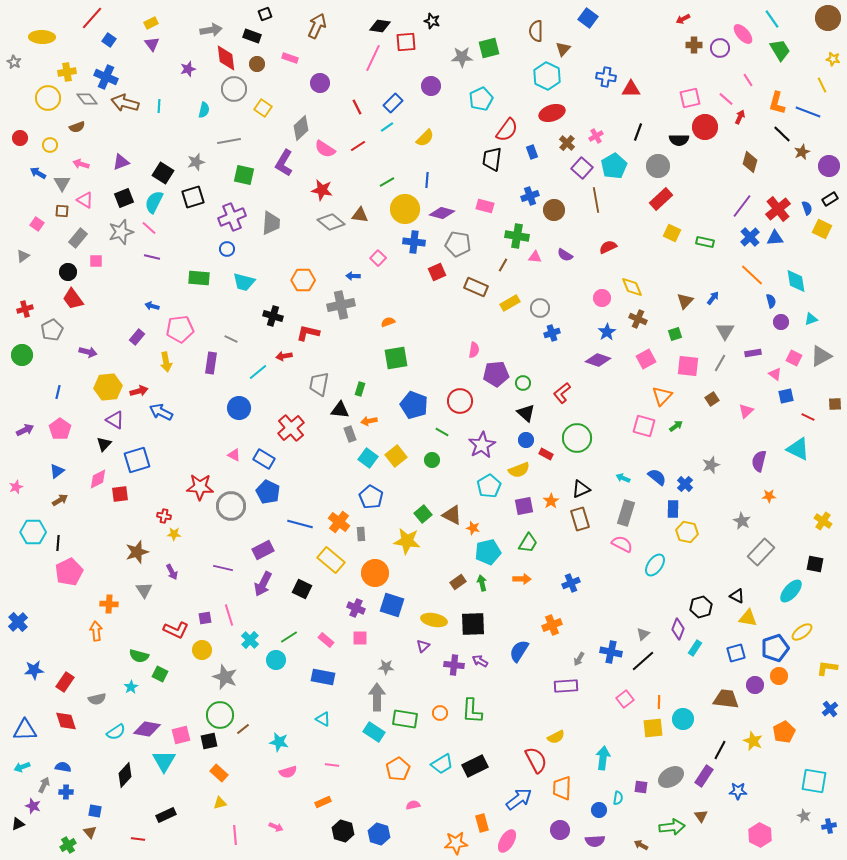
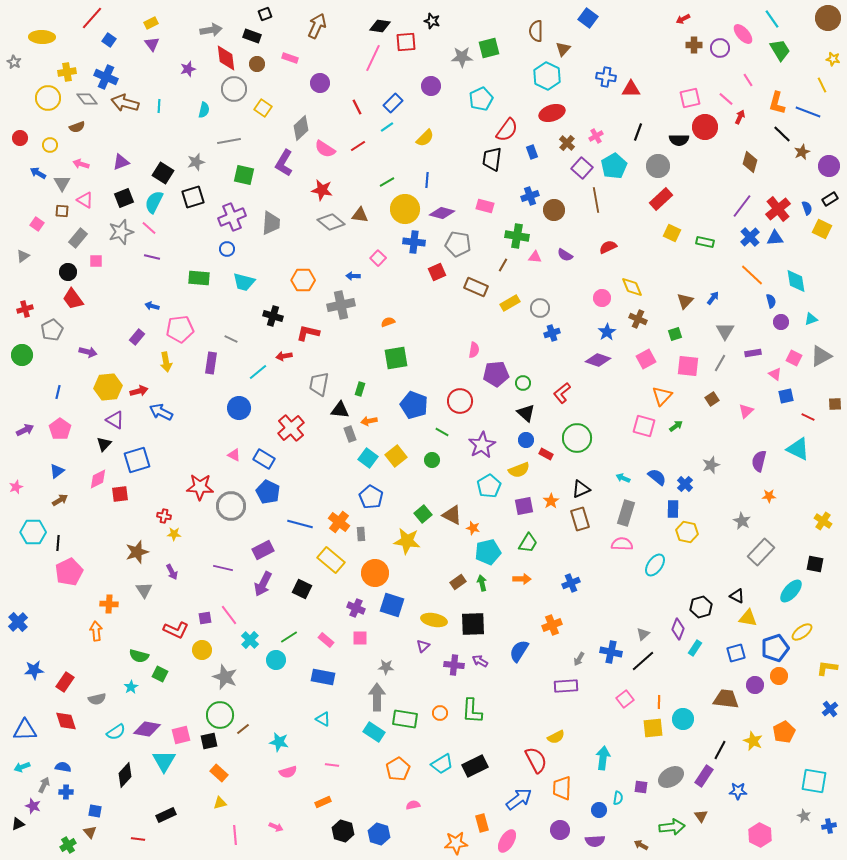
pink semicircle at (622, 544): rotated 25 degrees counterclockwise
pink line at (229, 615): rotated 20 degrees counterclockwise
